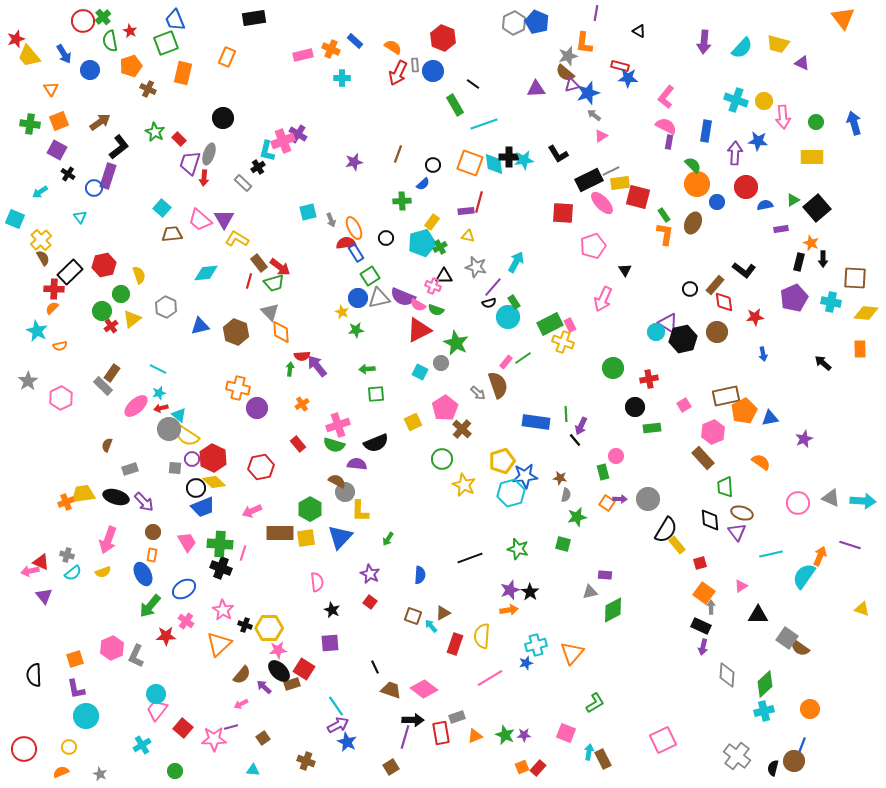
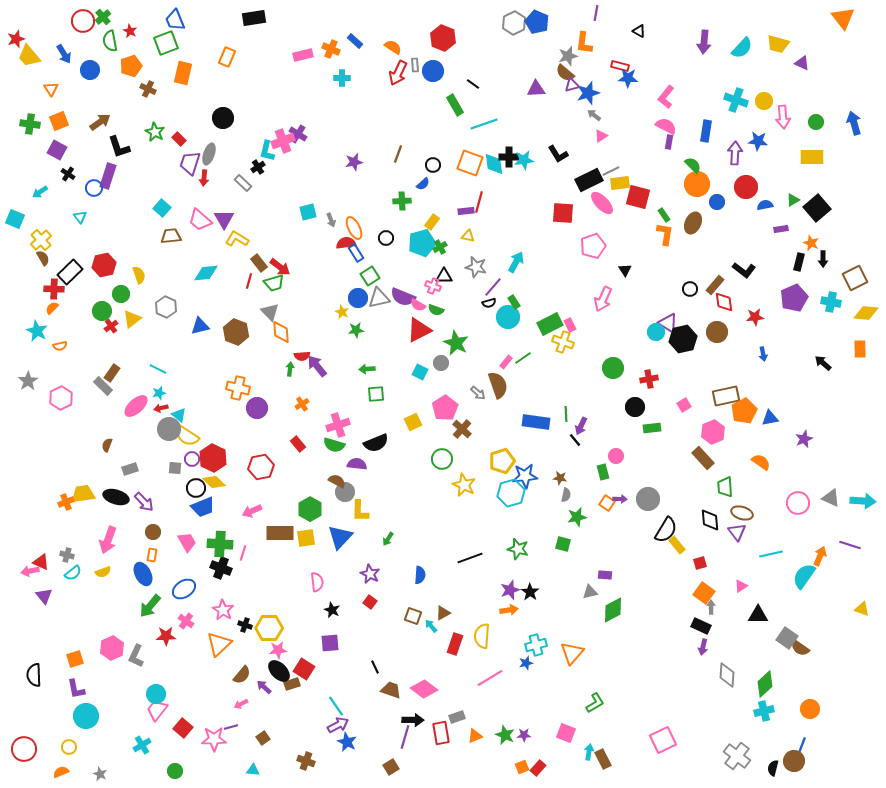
black L-shape at (119, 147): rotated 110 degrees clockwise
brown trapezoid at (172, 234): moved 1 px left, 2 px down
brown square at (855, 278): rotated 30 degrees counterclockwise
